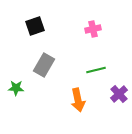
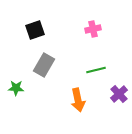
black square: moved 4 px down
